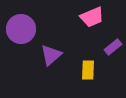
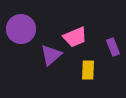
pink trapezoid: moved 17 px left, 20 px down
purple rectangle: rotated 72 degrees counterclockwise
